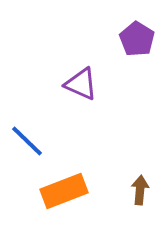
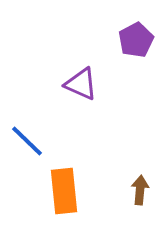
purple pentagon: moved 1 px left, 1 px down; rotated 12 degrees clockwise
orange rectangle: rotated 75 degrees counterclockwise
